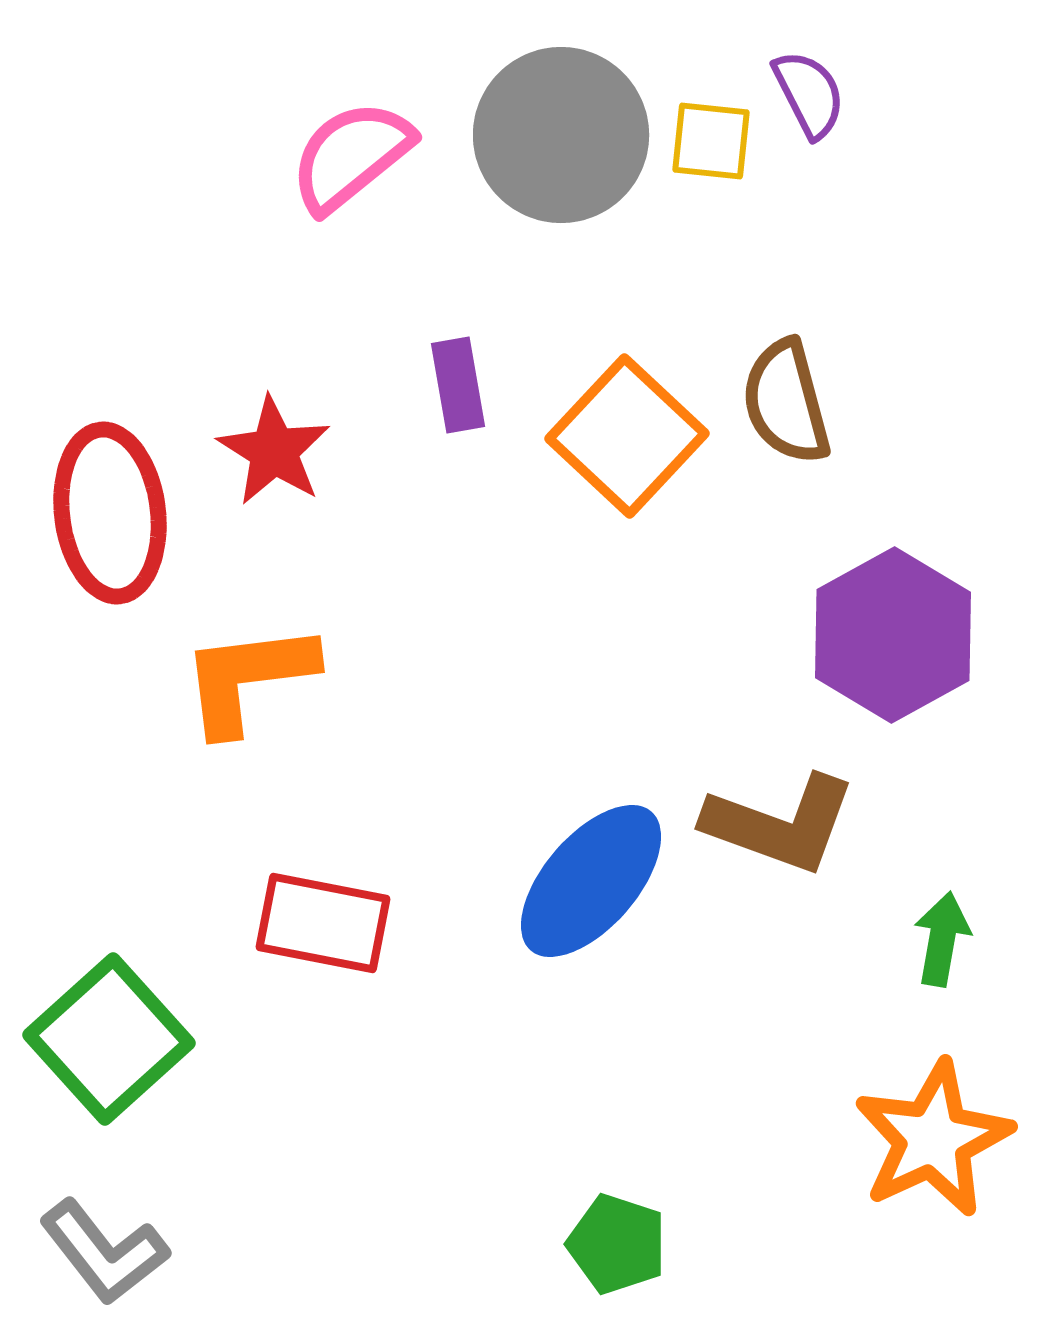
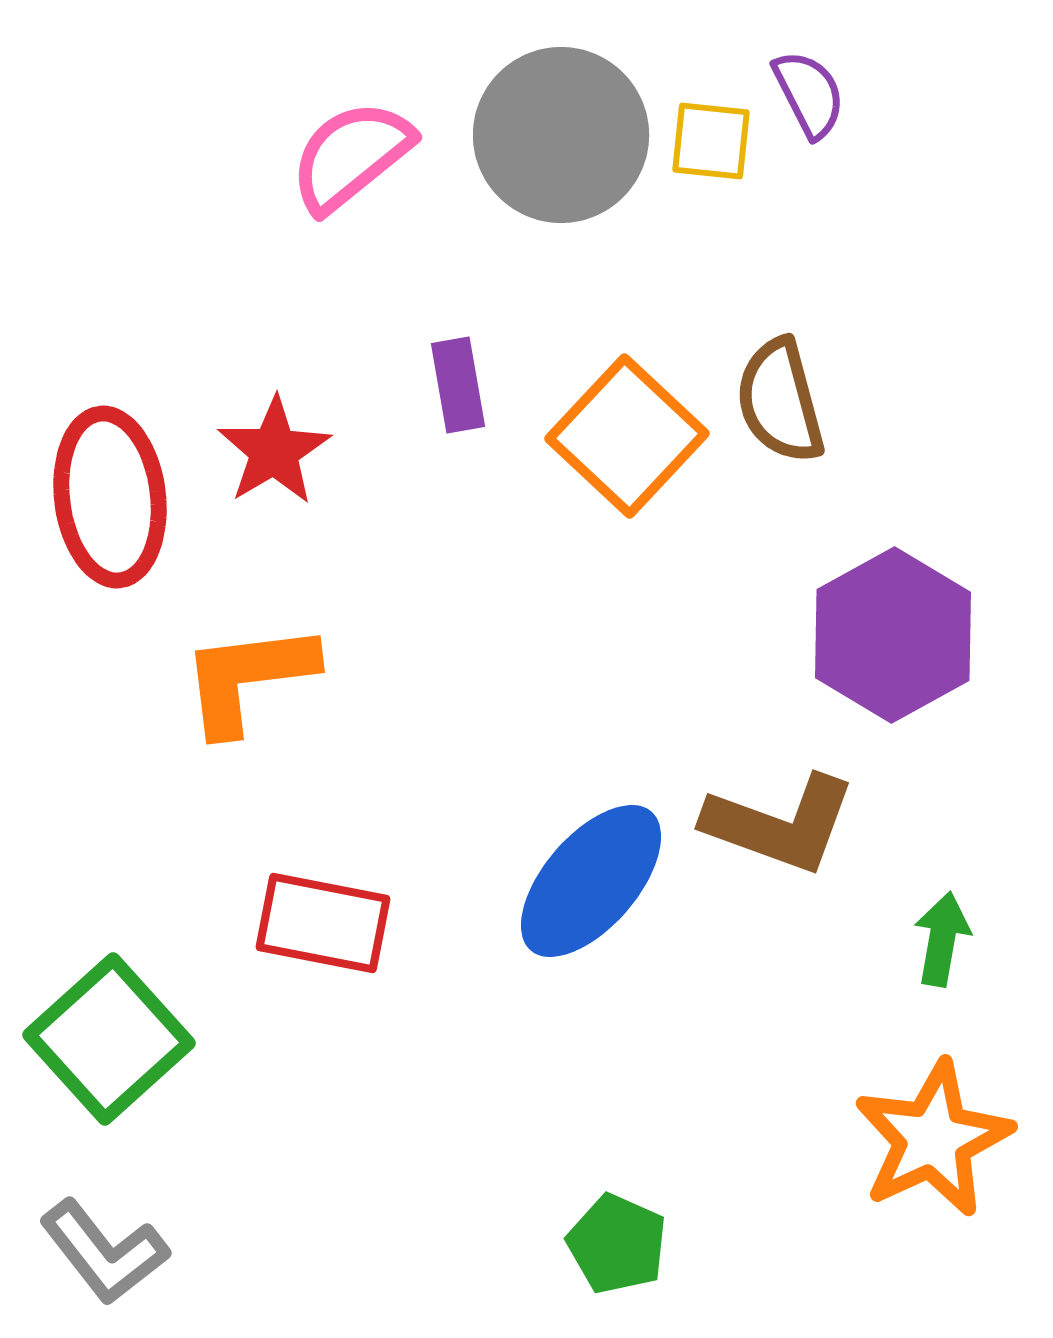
brown semicircle: moved 6 px left, 1 px up
red star: rotated 9 degrees clockwise
red ellipse: moved 16 px up
green pentagon: rotated 6 degrees clockwise
